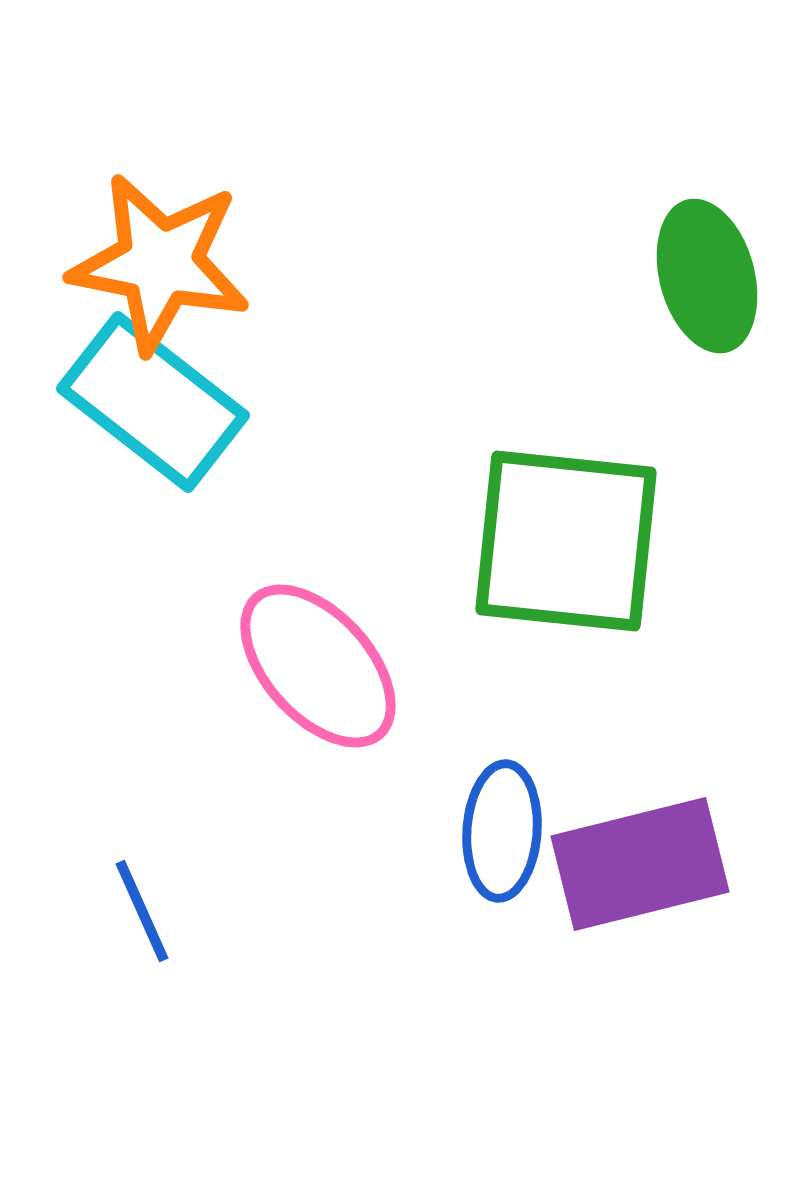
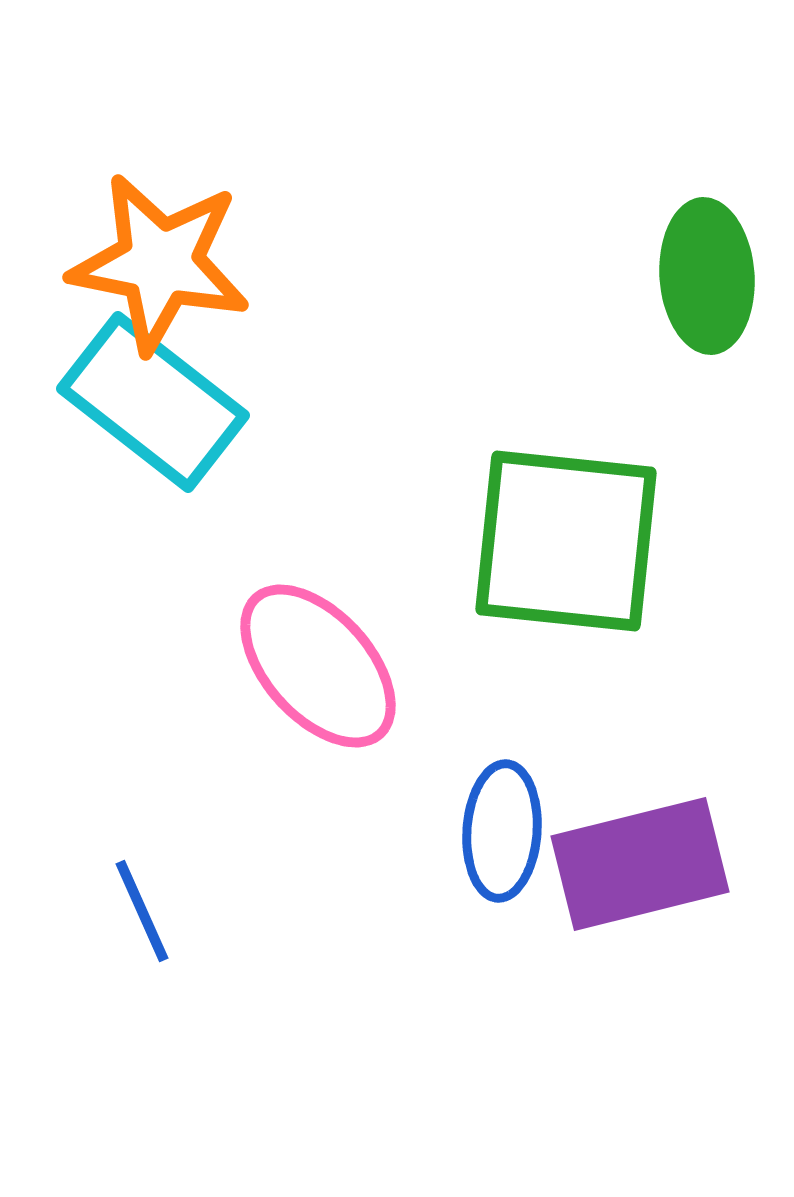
green ellipse: rotated 11 degrees clockwise
